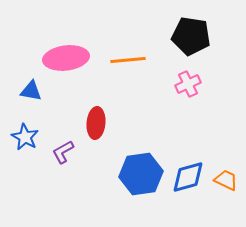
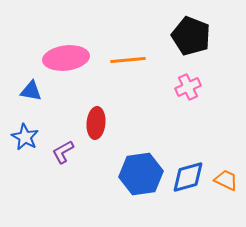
black pentagon: rotated 12 degrees clockwise
pink cross: moved 3 px down
